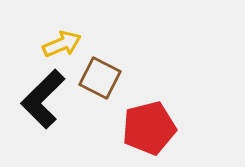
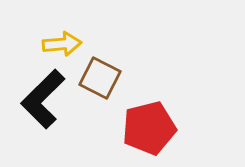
yellow arrow: rotated 18 degrees clockwise
